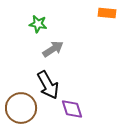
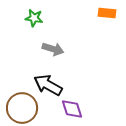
green star: moved 4 px left, 6 px up
gray arrow: rotated 50 degrees clockwise
black arrow: rotated 148 degrees clockwise
brown circle: moved 1 px right
